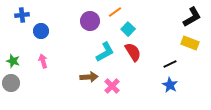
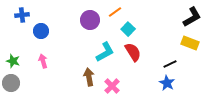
purple circle: moved 1 px up
brown arrow: rotated 96 degrees counterclockwise
blue star: moved 3 px left, 2 px up
